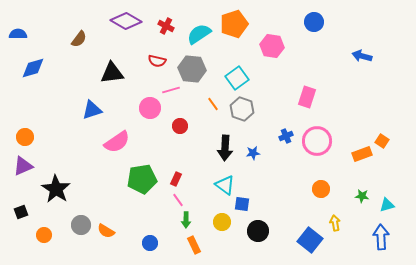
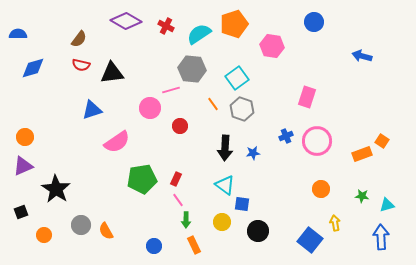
red semicircle at (157, 61): moved 76 px left, 4 px down
orange semicircle at (106, 231): rotated 30 degrees clockwise
blue circle at (150, 243): moved 4 px right, 3 px down
